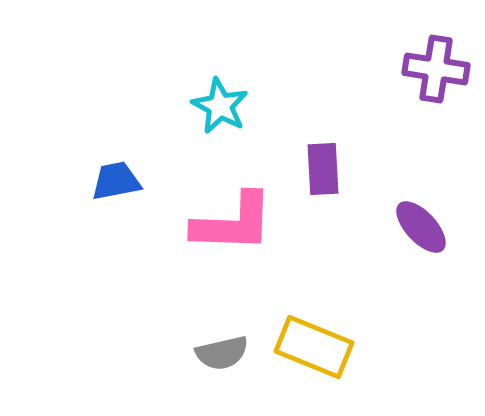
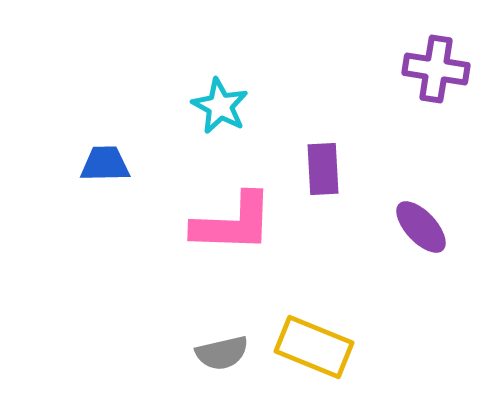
blue trapezoid: moved 11 px left, 17 px up; rotated 10 degrees clockwise
